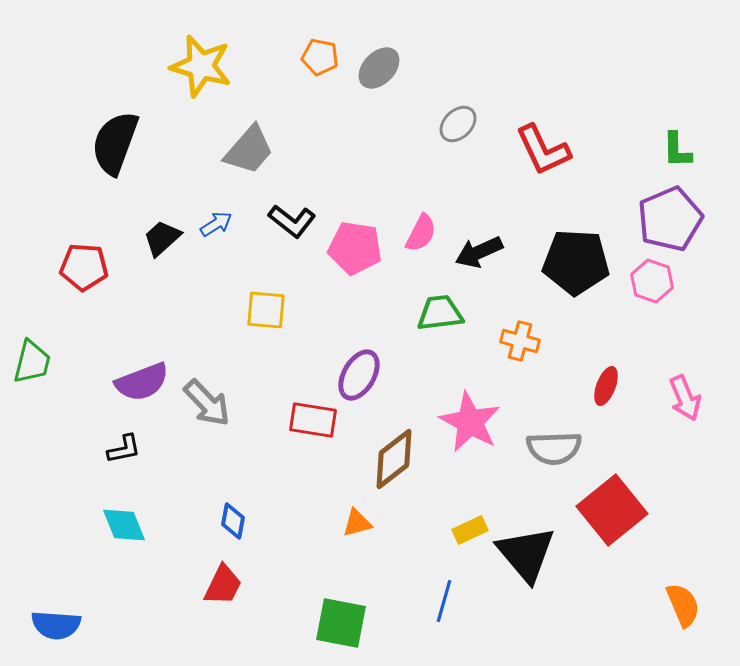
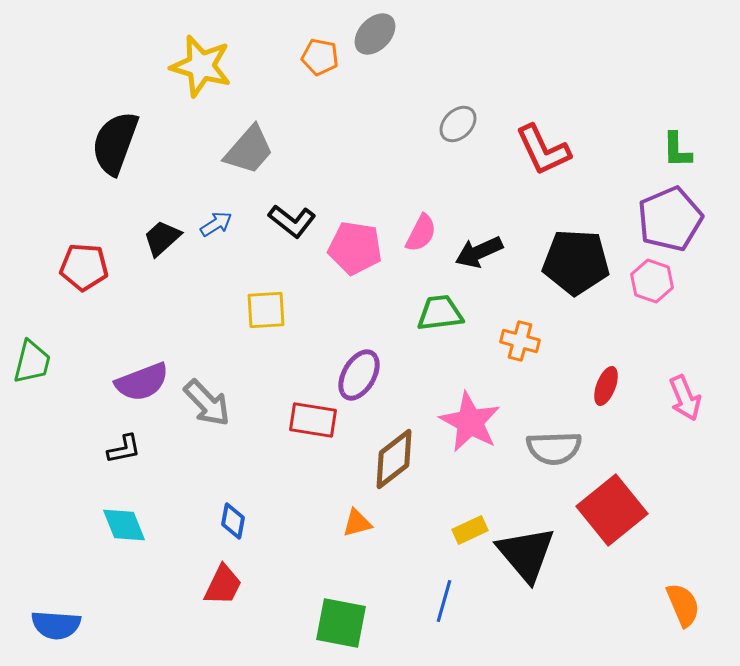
gray ellipse at (379, 68): moved 4 px left, 34 px up
yellow square at (266, 310): rotated 9 degrees counterclockwise
